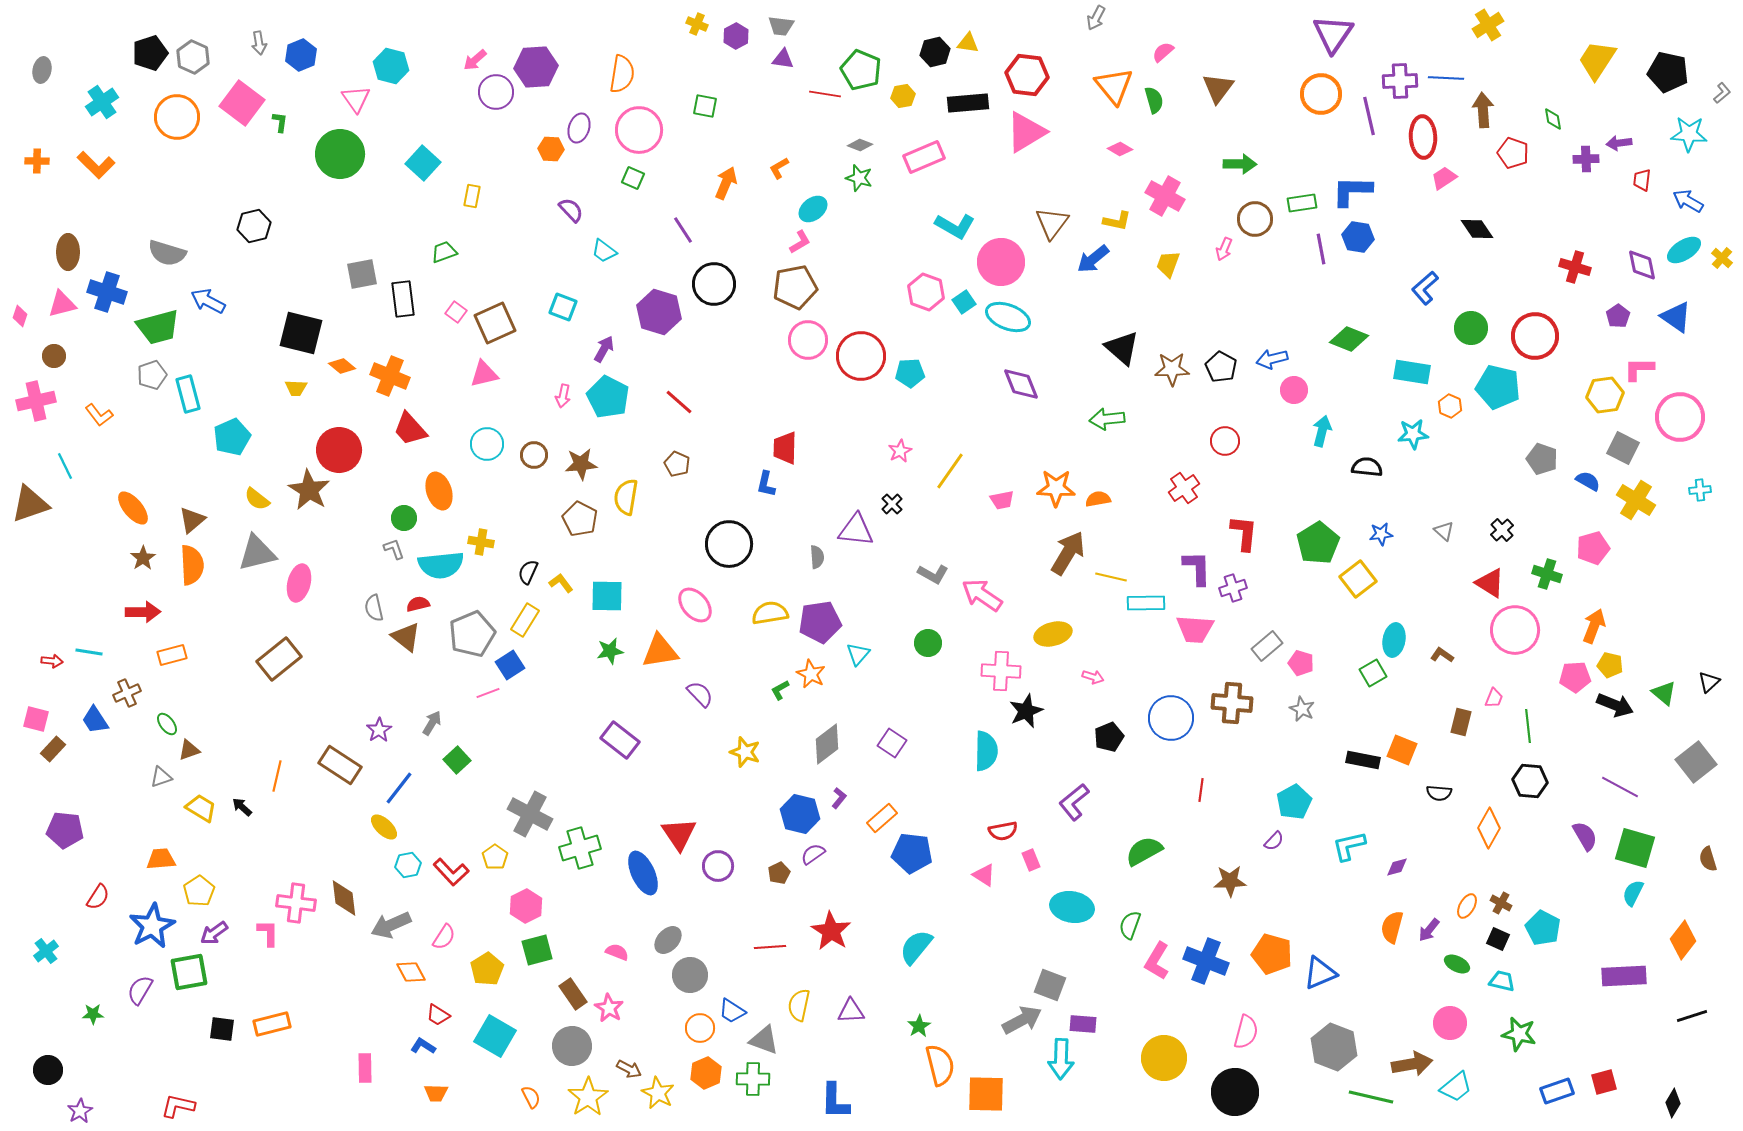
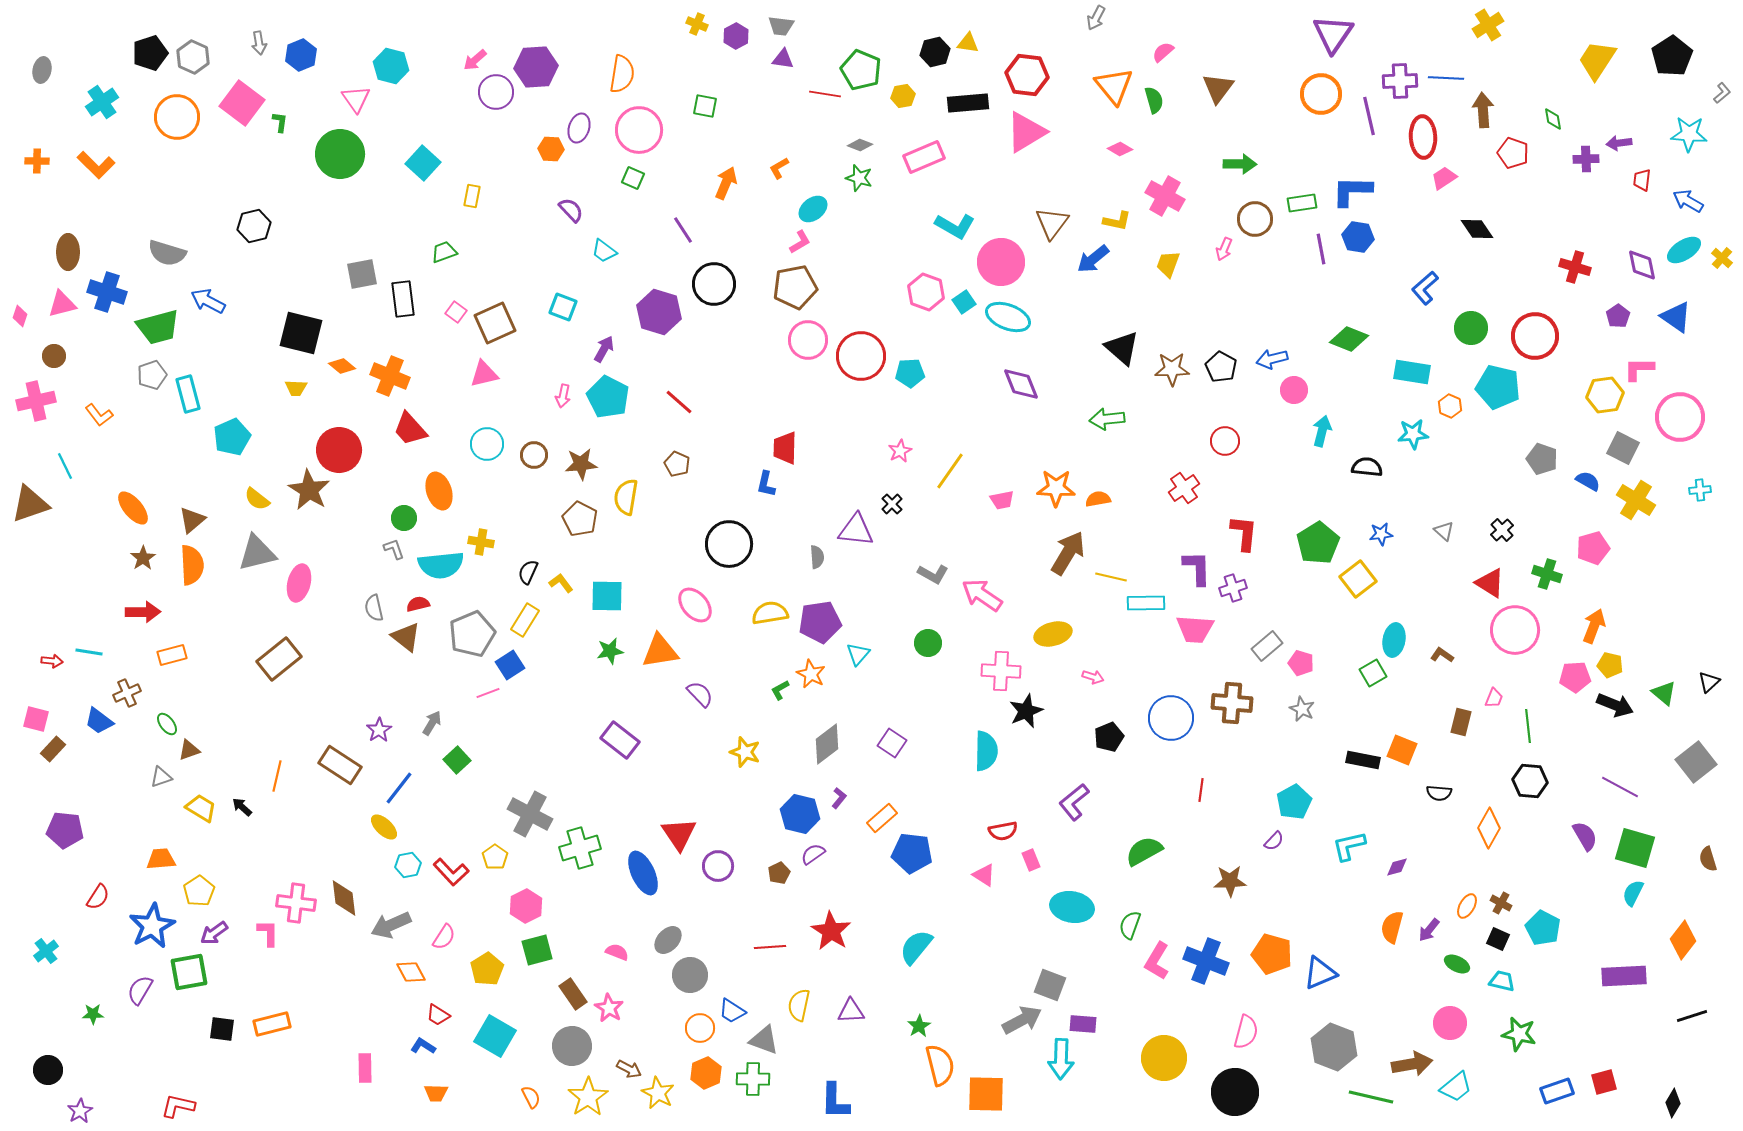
black pentagon at (1668, 72): moved 4 px right, 16 px up; rotated 27 degrees clockwise
blue trapezoid at (95, 720): moved 4 px right, 1 px down; rotated 20 degrees counterclockwise
